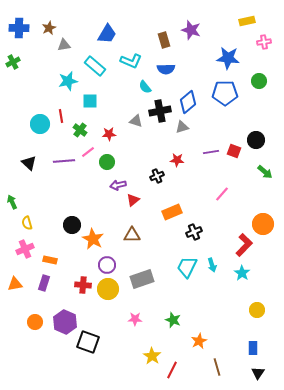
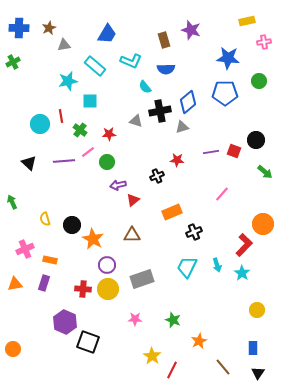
yellow semicircle at (27, 223): moved 18 px right, 4 px up
cyan arrow at (212, 265): moved 5 px right
red cross at (83, 285): moved 4 px down
orange circle at (35, 322): moved 22 px left, 27 px down
brown line at (217, 367): moved 6 px right; rotated 24 degrees counterclockwise
